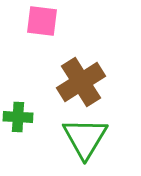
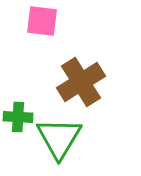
green triangle: moved 26 px left
